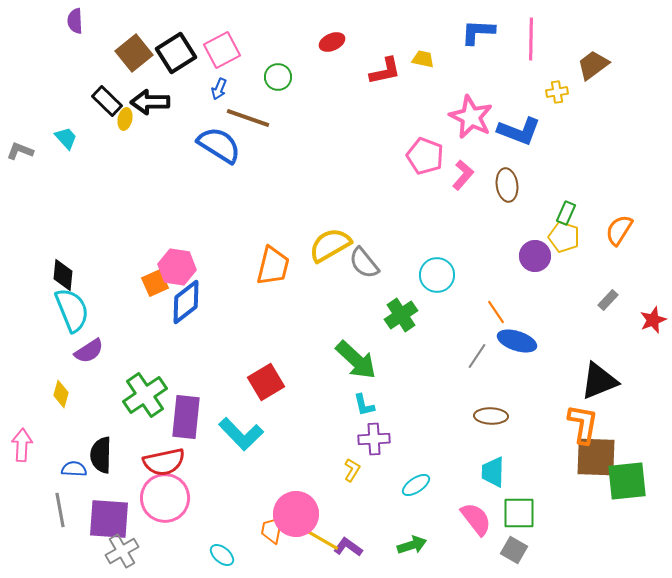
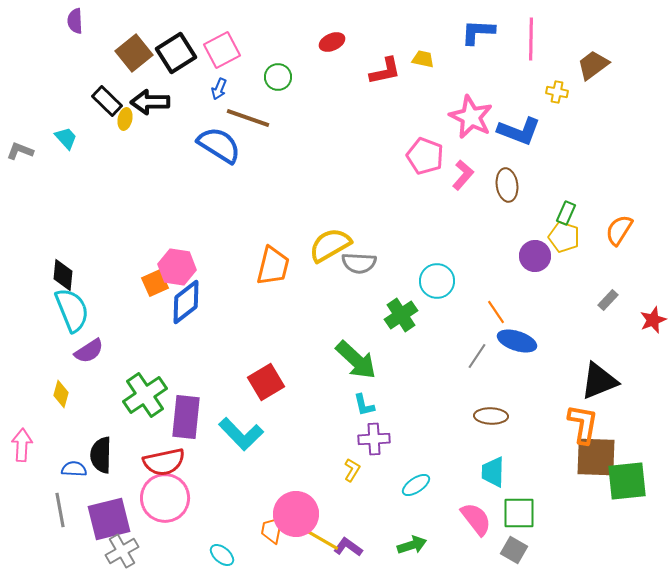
yellow cross at (557, 92): rotated 20 degrees clockwise
gray semicircle at (364, 263): moved 5 px left; rotated 48 degrees counterclockwise
cyan circle at (437, 275): moved 6 px down
purple square at (109, 519): rotated 18 degrees counterclockwise
